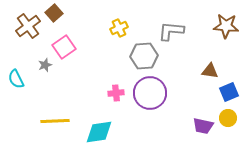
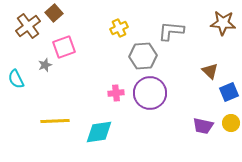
brown star: moved 3 px left, 3 px up
pink square: rotated 15 degrees clockwise
gray hexagon: moved 1 px left
brown triangle: rotated 36 degrees clockwise
yellow circle: moved 3 px right, 5 px down
